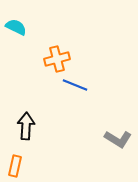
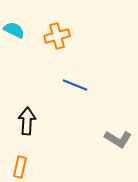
cyan semicircle: moved 2 px left, 3 px down
orange cross: moved 23 px up
black arrow: moved 1 px right, 5 px up
orange rectangle: moved 5 px right, 1 px down
